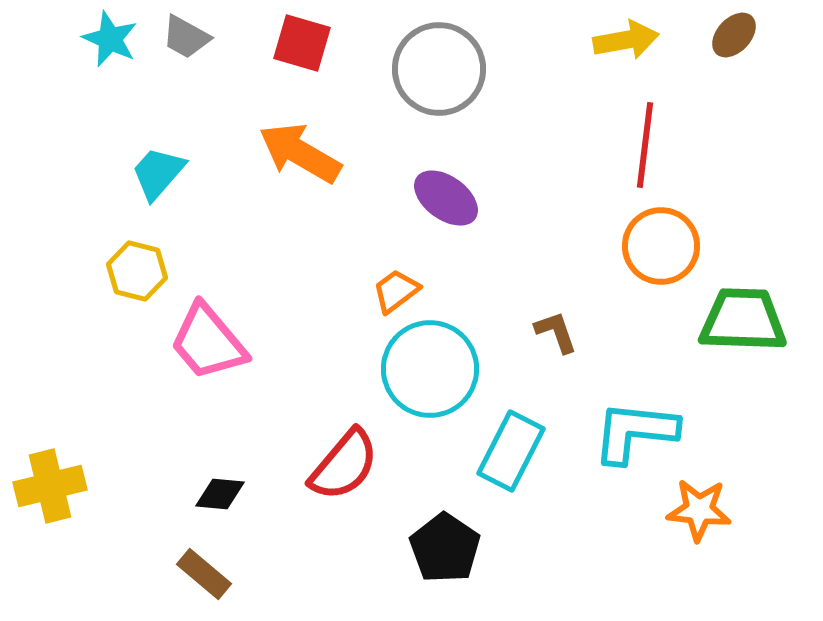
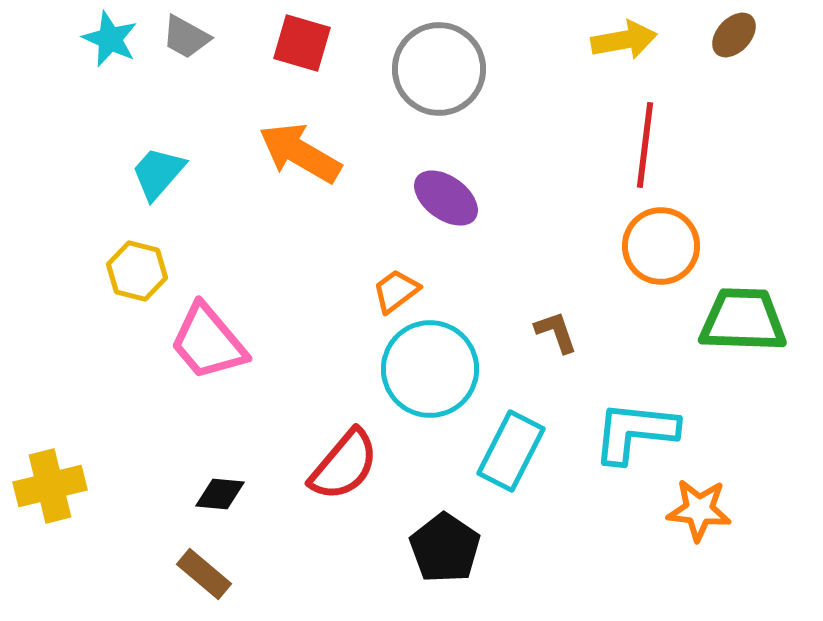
yellow arrow: moved 2 px left
